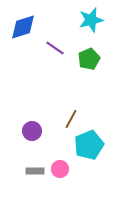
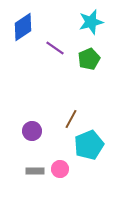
cyan star: moved 2 px down
blue diamond: rotated 16 degrees counterclockwise
